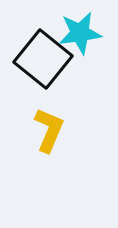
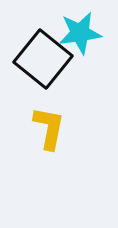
yellow L-shape: moved 2 px up; rotated 12 degrees counterclockwise
